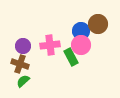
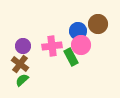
blue circle: moved 3 px left
pink cross: moved 2 px right, 1 px down
brown cross: rotated 18 degrees clockwise
green semicircle: moved 1 px left, 1 px up
